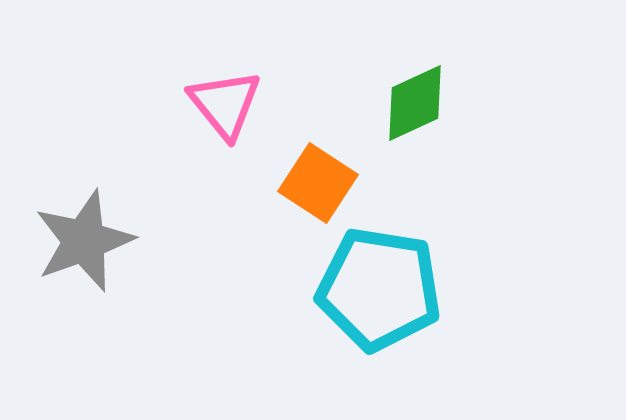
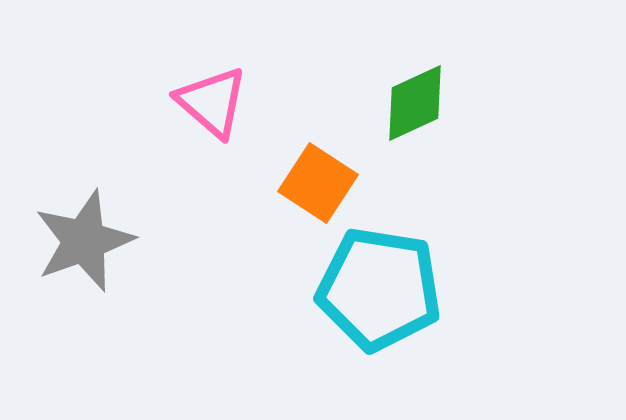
pink triangle: moved 13 px left, 2 px up; rotated 10 degrees counterclockwise
